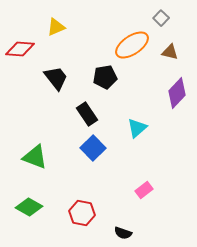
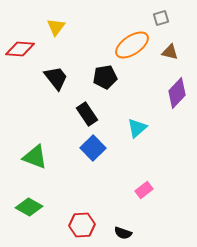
gray square: rotated 28 degrees clockwise
yellow triangle: rotated 30 degrees counterclockwise
red hexagon: moved 12 px down; rotated 15 degrees counterclockwise
